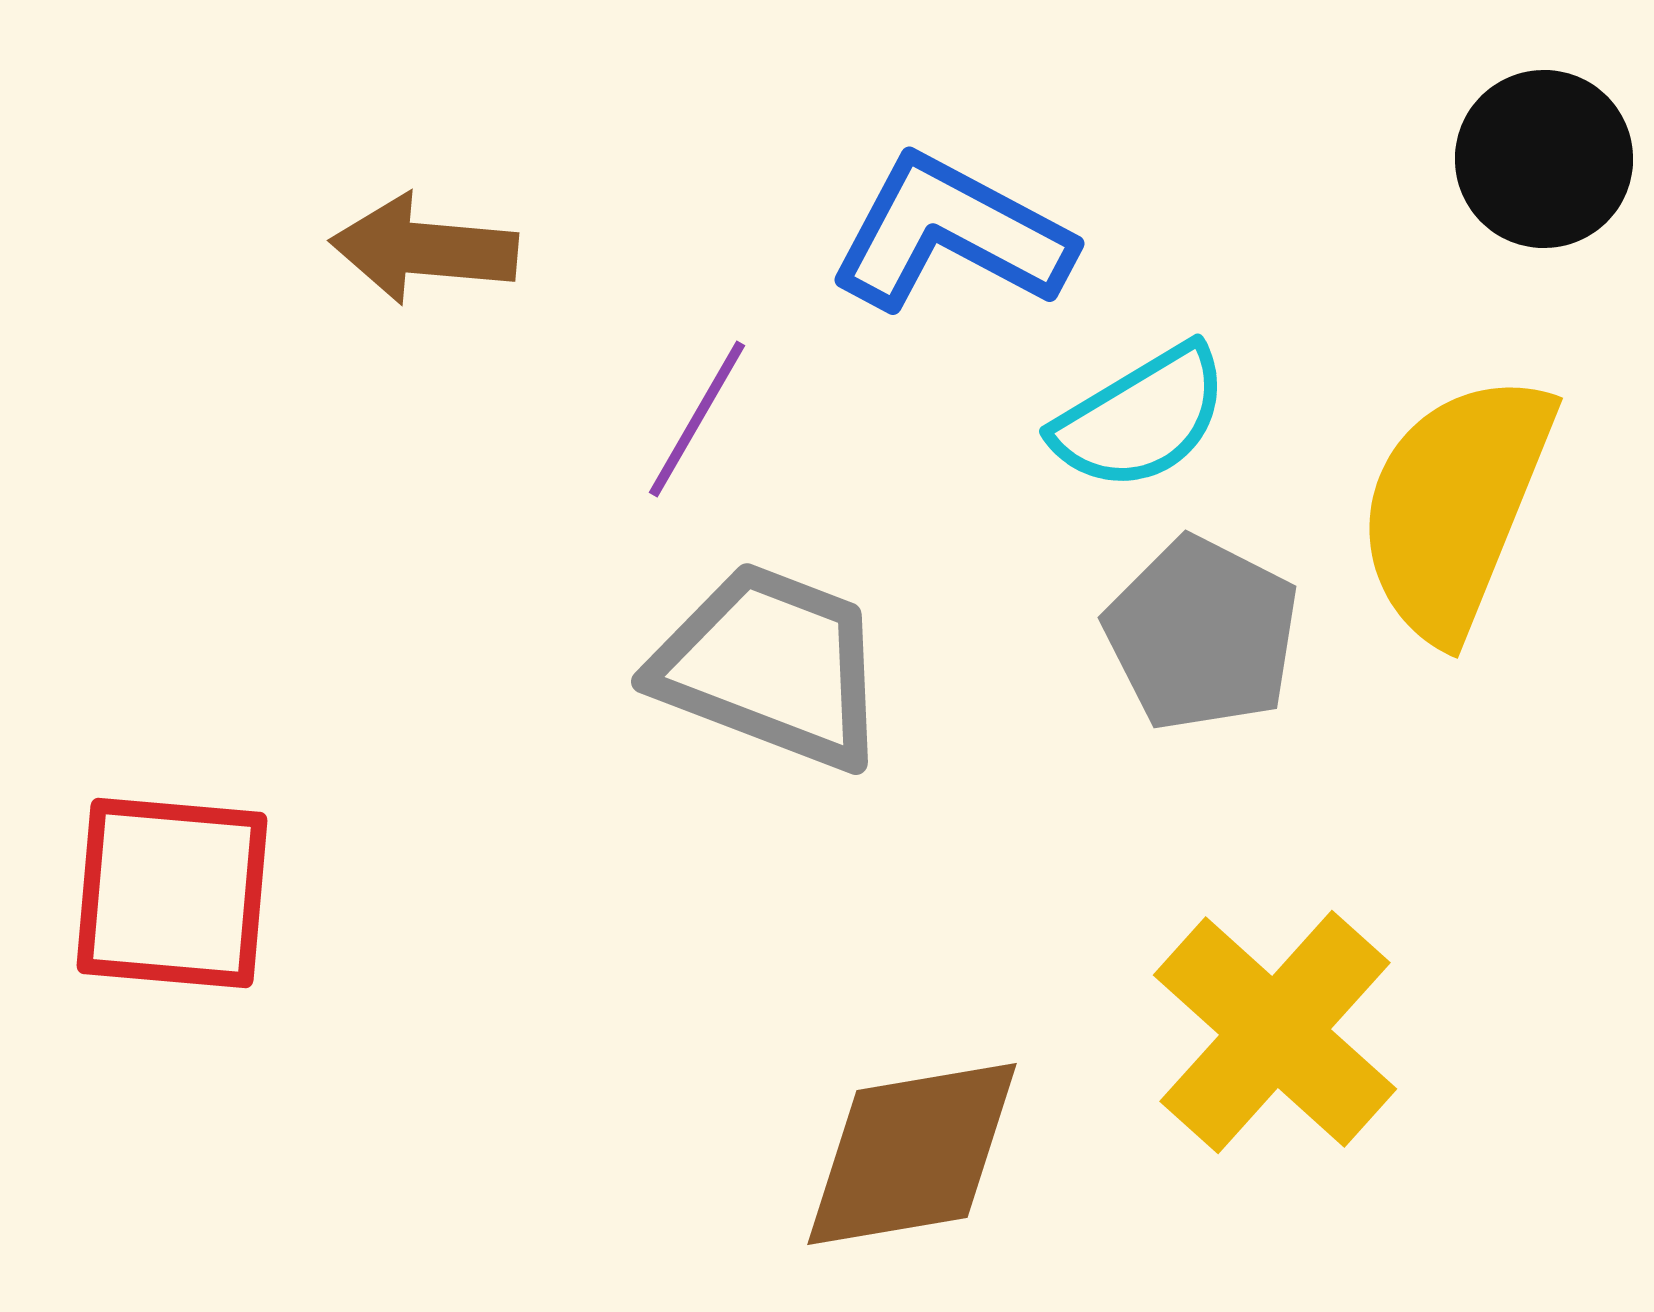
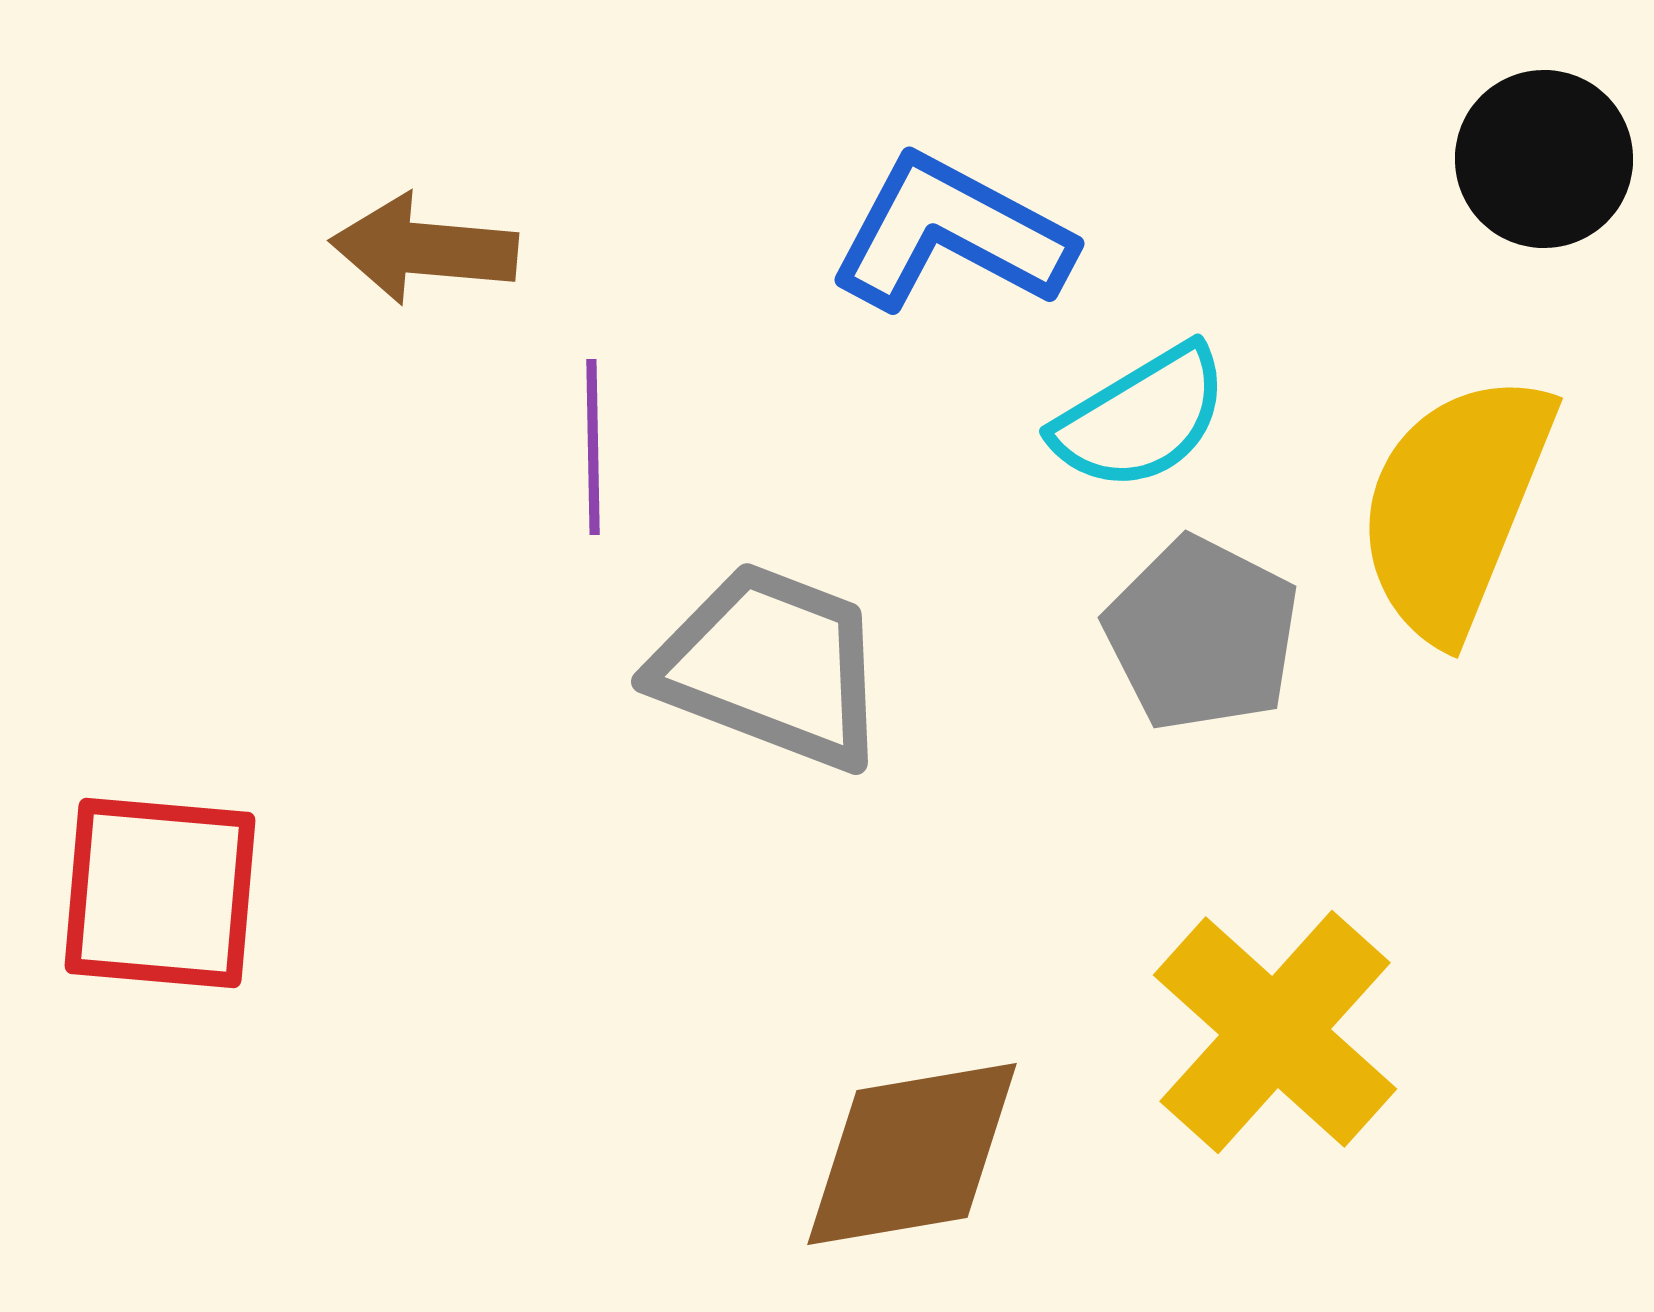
purple line: moved 104 px left, 28 px down; rotated 31 degrees counterclockwise
red square: moved 12 px left
